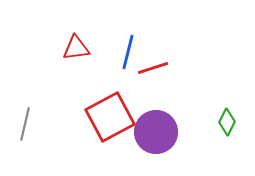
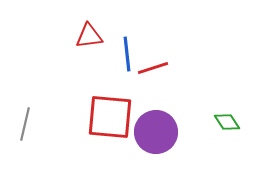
red triangle: moved 13 px right, 12 px up
blue line: moved 1 px left, 2 px down; rotated 20 degrees counterclockwise
red square: rotated 33 degrees clockwise
green diamond: rotated 60 degrees counterclockwise
